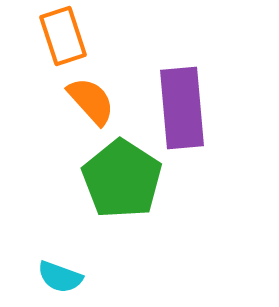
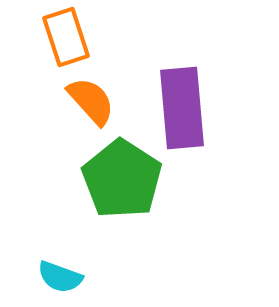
orange rectangle: moved 3 px right, 1 px down
